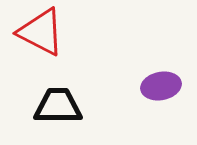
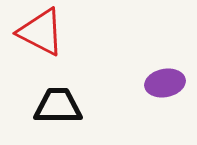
purple ellipse: moved 4 px right, 3 px up
